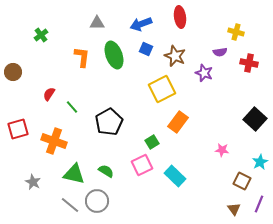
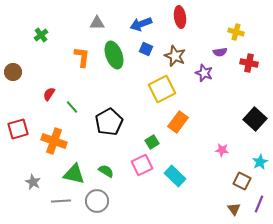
gray line: moved 9 px left, 4 px up; rotated 42 degrees counterclockwise
